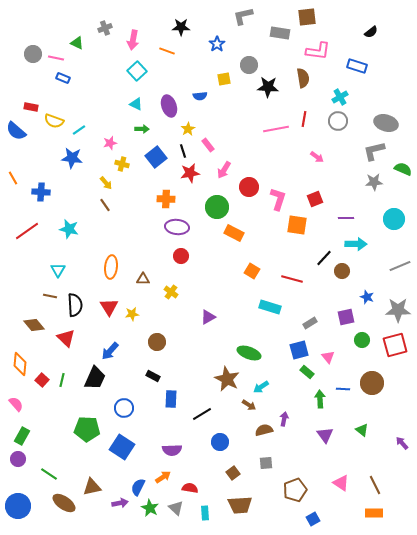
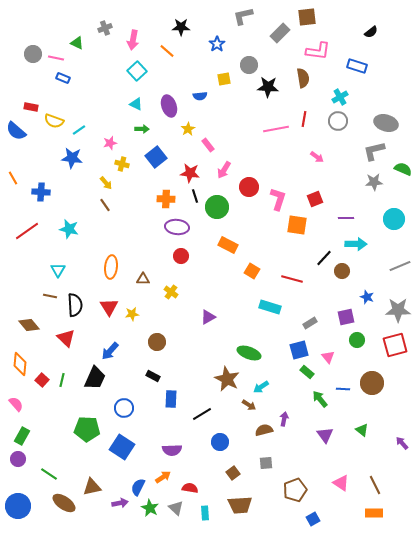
gray rectangle at (280, 33): rotated 54 degrees counterclockwise
orange line at (167, 51): rotated 21 degrees clockwise
black line at (183, 151): moved 12 px right, 45 px down
red star at (190, 173): rotated 18 degrees clockwise
orange rectangle at (234, 233): moved 6 px left, 12 px down
brown diamond at (34, 325): moved 5 px left
green circle at (362, 340): moved 5 px left
green arrow at (320, 399): rotated 36 degrees counterclockwise
